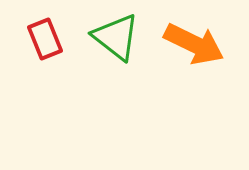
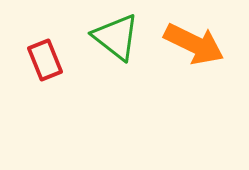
red rectangle: moved 21 px down
